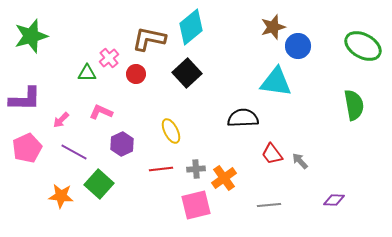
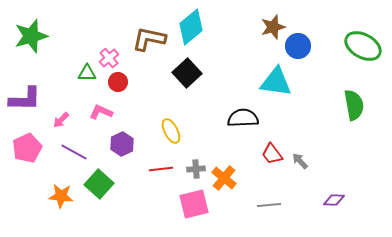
red circle: moved 18 px left, 8 px down
orange cross: rotated 15 degrees counterclockwise
pink square: moved 2 px left, 1 px up
